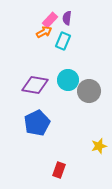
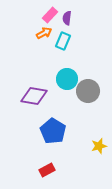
pink rectangle: moved 5 px up
orange arrow: moved 1 px down
cyan circle: moved 1 px left, 1 px up
purple diamond: moved 1 px left, 11 px down
gray circle: moved 1 px left
blue pentagon: moved 16 px right, 8 px down; rotated 15 degrees counterclockwise
red rectangle: moved 12 px left; rotated 42 degrees clockwise
